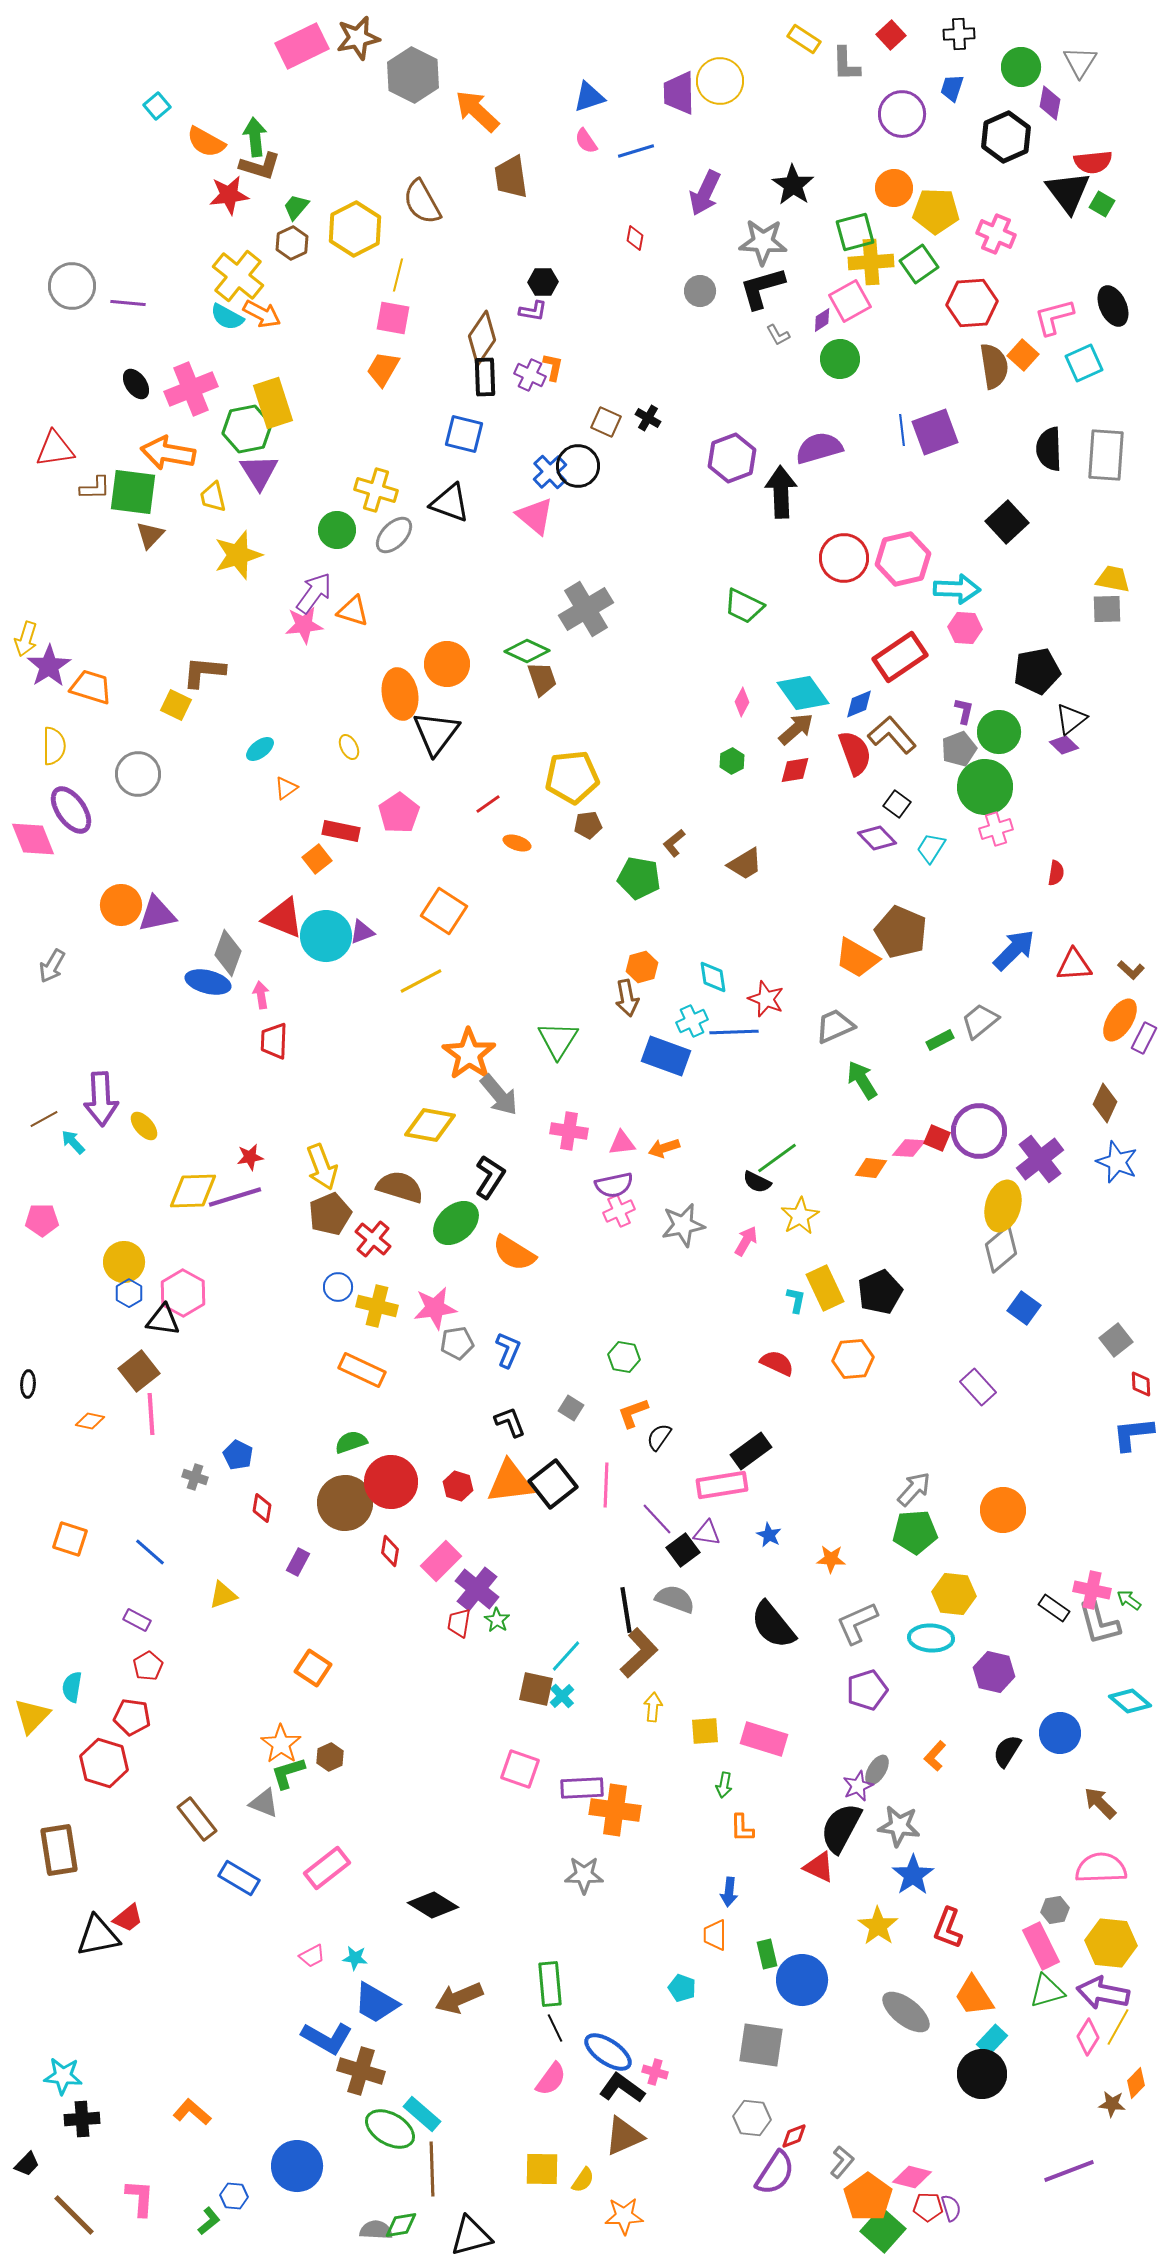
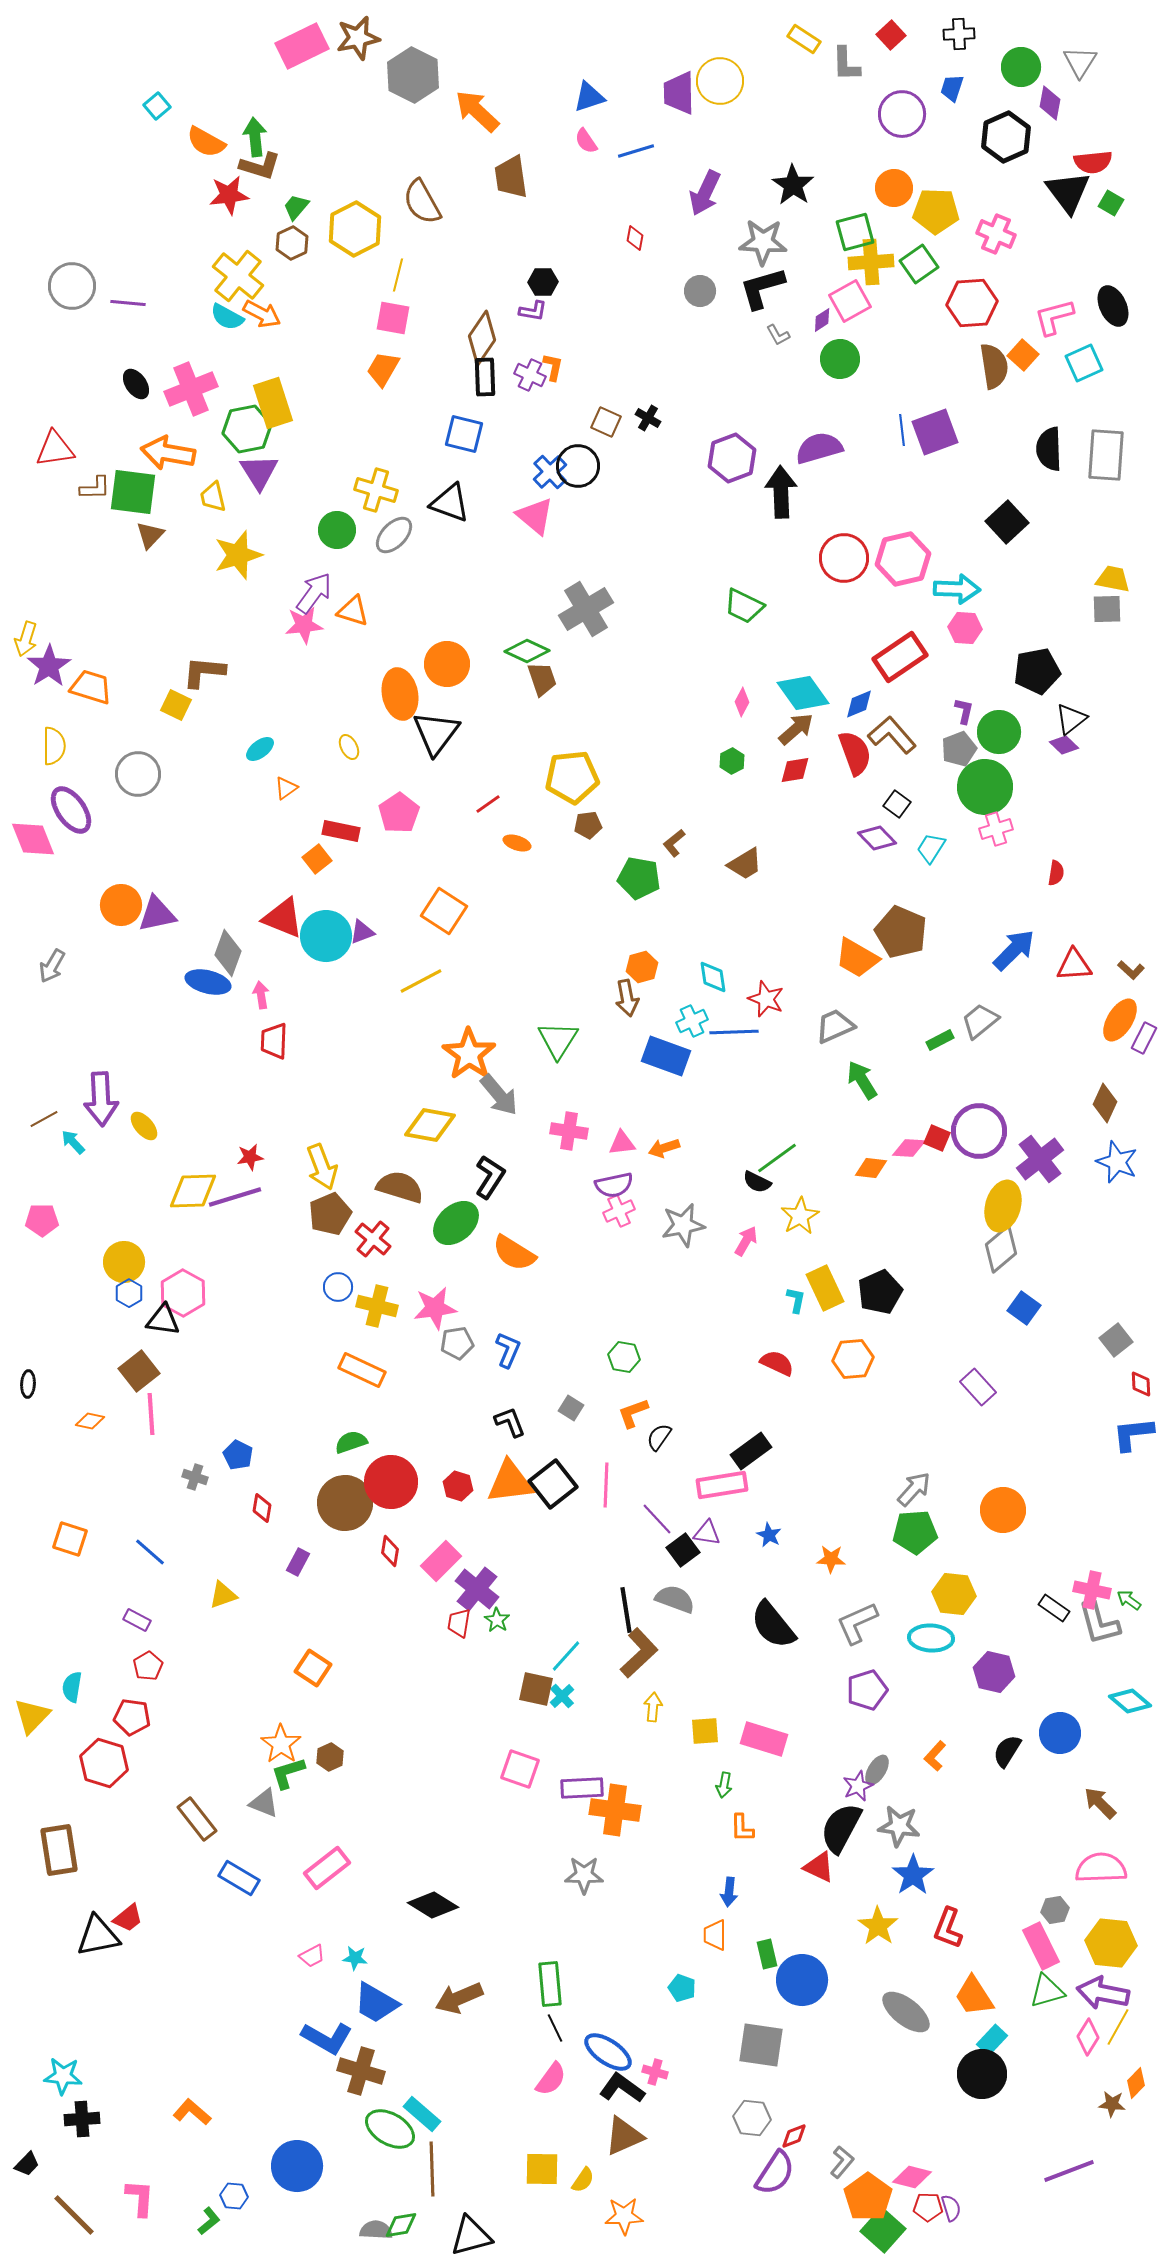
green square at (1102, 204): moved 9 px right, 1 px up
